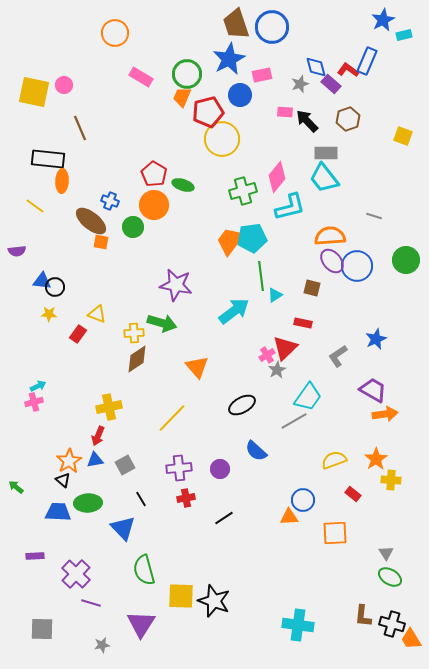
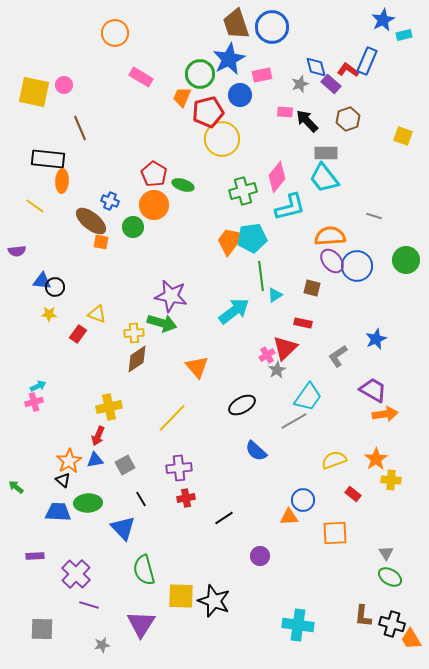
green circle at (187, 74): moved 13 px right
purple star at (176, 285): moved 5 px left, 11 px down
purple circle at (220, 469): moved 40 px right, 87 px down
purple line at (91, 603): moved 2 px left, 2 px down
